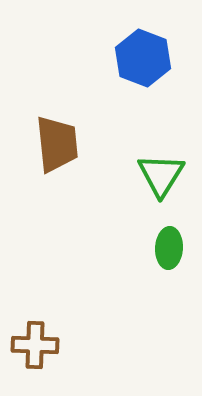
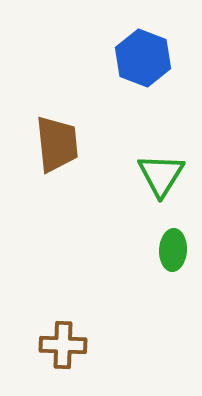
green ellipse: moved 4 px right, 2 px down
brown cross: moved 28 px right
